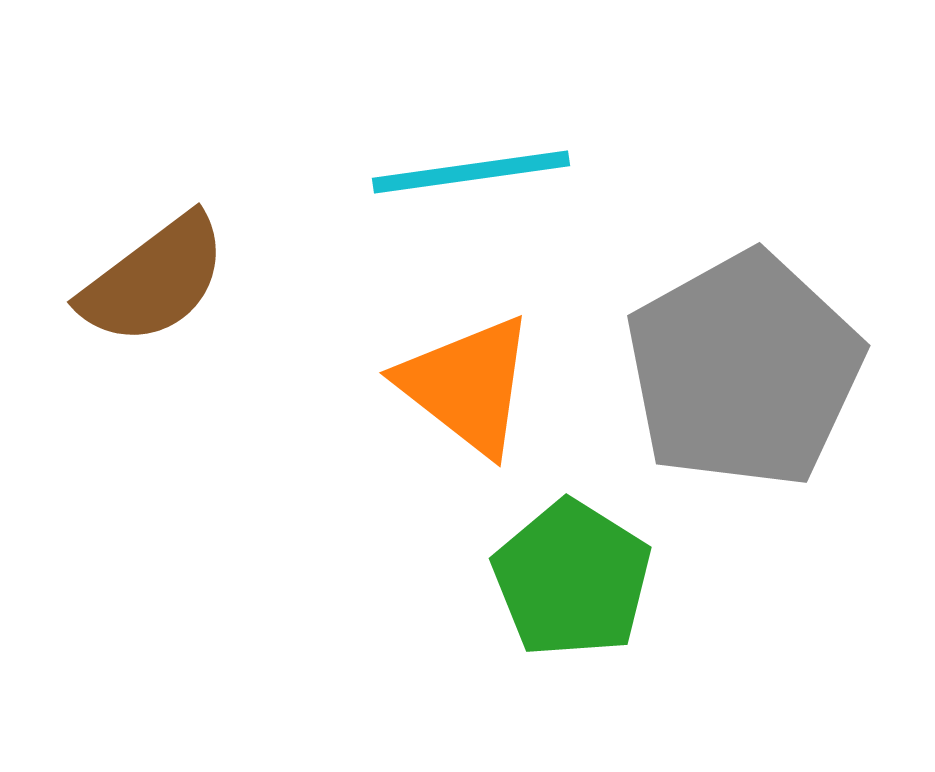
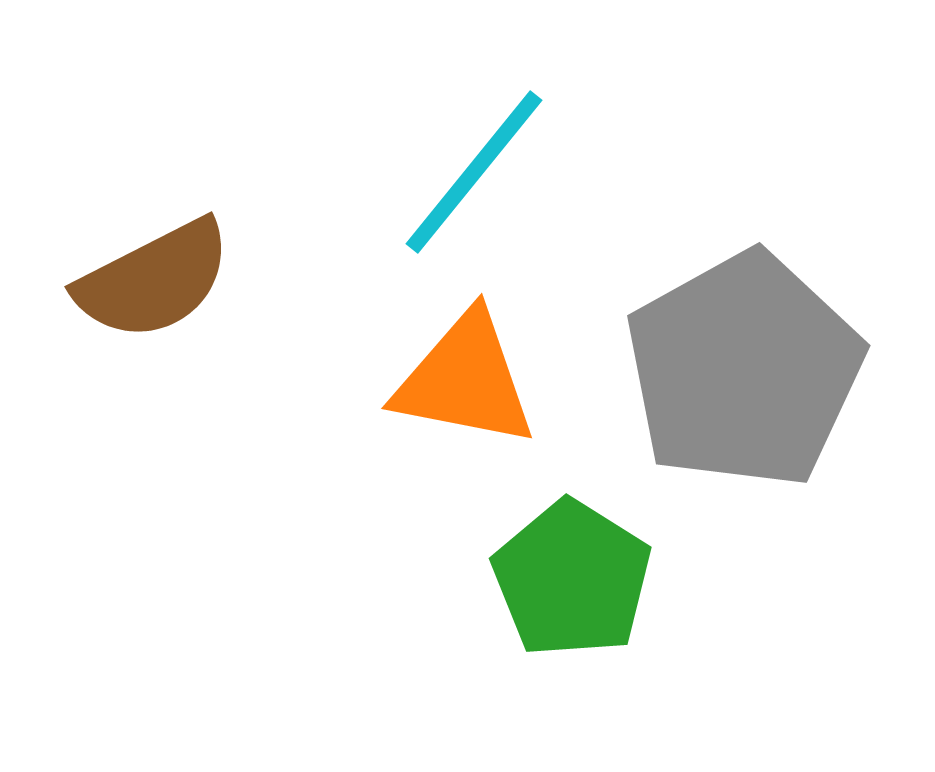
cyan line: moved 3 px right; rotated 43 degrees counterclockwise
brown semicircle: rotated 10 degrees clockwise
orange triangle: moved 2 px left, 5 px up; rotated 27 degrees counterclockwise
